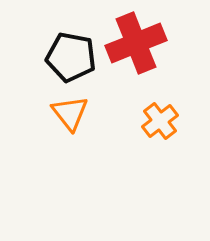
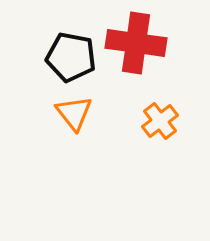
red cross: rotated 30 degrees clockwise
orange triangle: moved 4 px right
